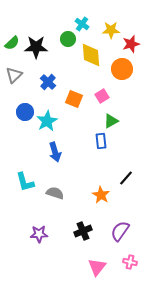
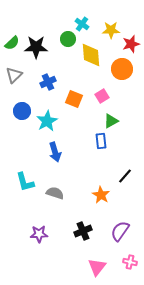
blue cross: rotated 21 degrees clockwise
blue circle: moved 3 px left, 1 px up
black line: moved 1 px left, 2 px up
